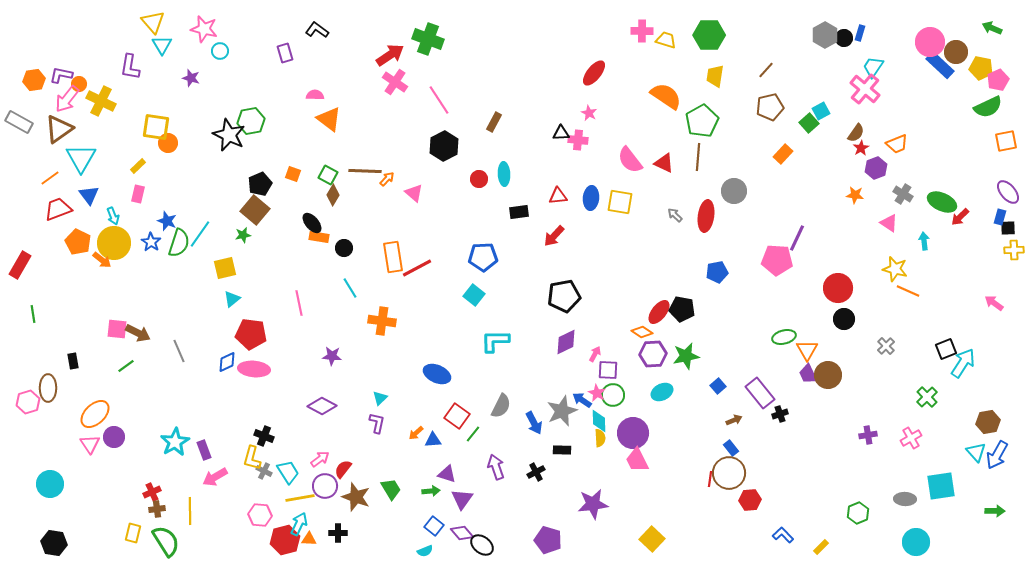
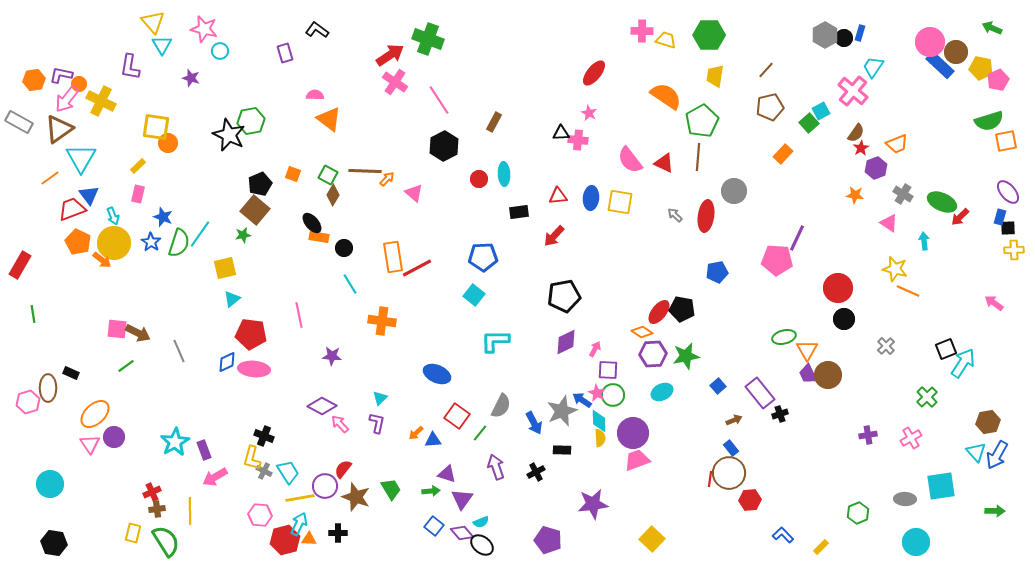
pink cross at (865, 89): moved 12 px left, 2 px down
green semicircle at (988, 107): moved 1 px right, 14 px down; rotated 8 degrees clockwise
red trapezoid at (58, 209): moved 14 px right
blue star at (167, 221): moved 4 px left, 4 px up
cyan line at (350, 288): moved 4 px up
pink line at (299, 303): moved 12 px down
pink arrow at (595, 354): moved 5 px up
black rectangle at (73, 361): moved 2 px left, 12 px down; rotated 56 degrees counterclockwise
green line at (473, 434): moved 7 px right, 1 px up
pink arrow at (320, 459): moved 20 px right, 35 px up; rotated 96 degrees counterclockwise
pink trapezoid at (637, 460): rotated 96 degrees clockwise
cyan semicircle at (425, 551): moved 56 px right, 29 px up
